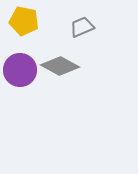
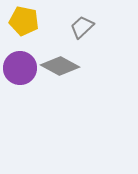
gray trapezoid: rotated 20 degrees counterclockwise
purple circle: moved 2 px up
